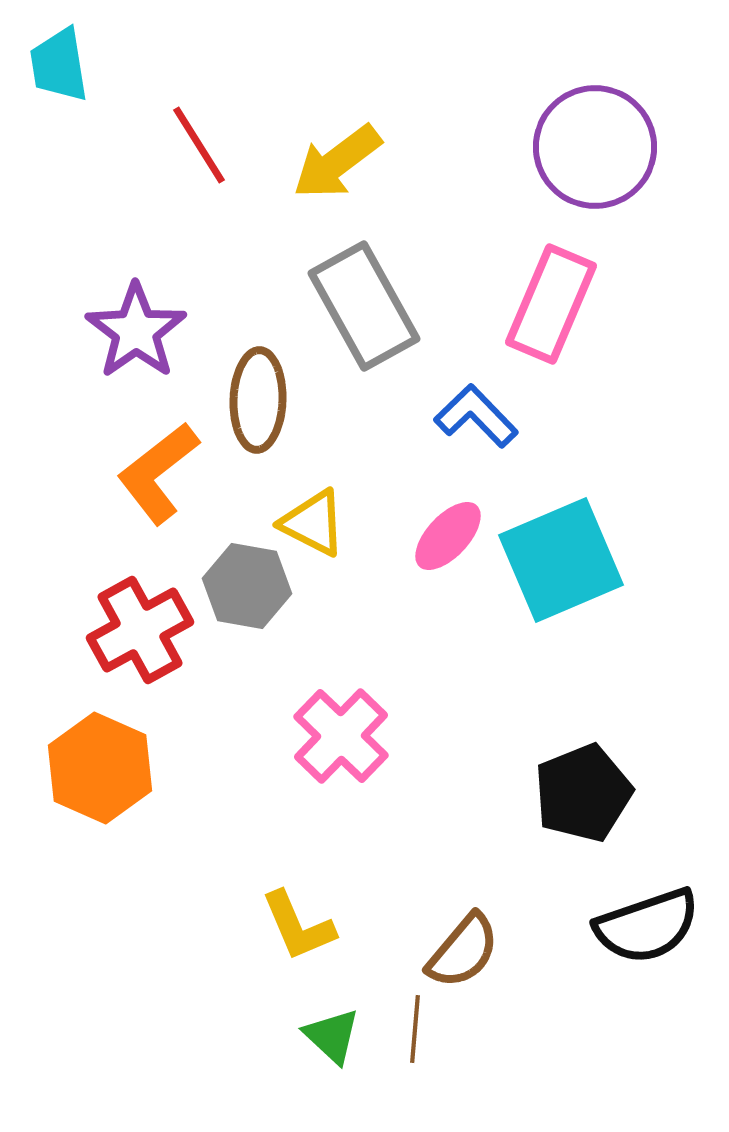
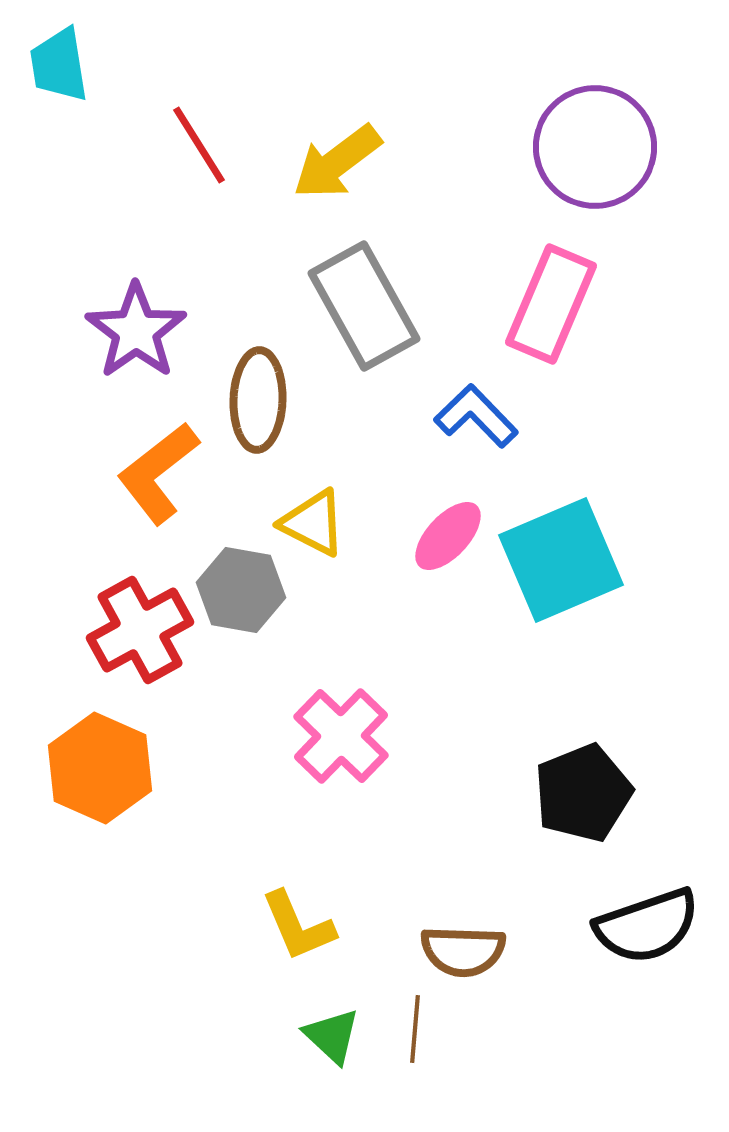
gray hexagon: moved 6 px left, 4 px down
brown semicircle: rotated 52 degrees clockwise
